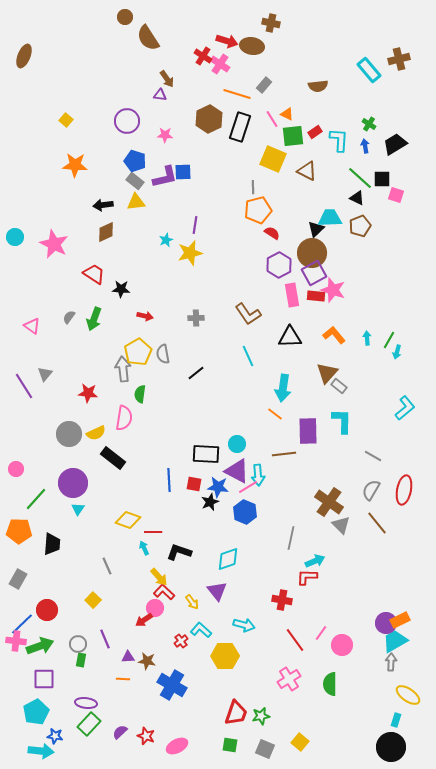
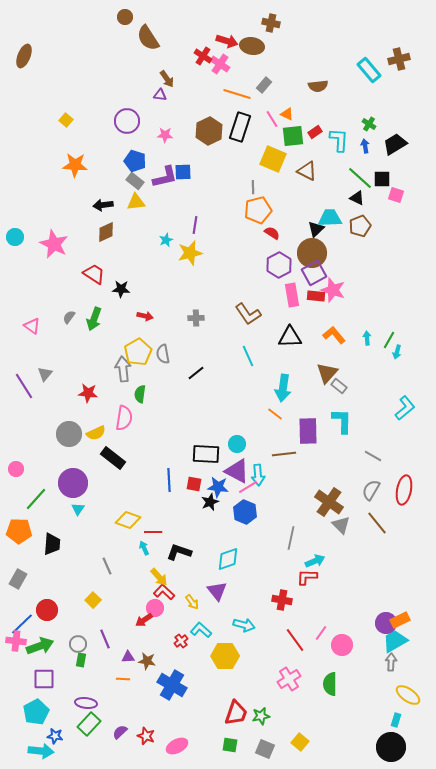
brown hexagon at (209, 119): moved 12 px down
